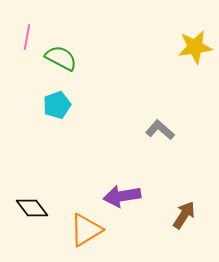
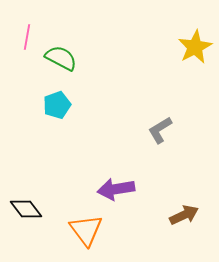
yellow star: rotated 20 degrees counterclockwise
gray L-shape: rotated 72 degrees counterclockwise
purple arrow: moved 6 px left, 7 px up
black diamond: moved 6 px left, 1 px down
brown arrow: rotated 32 degrees clockwise
orange triangle: rotated 36 degrees counterclockwise
